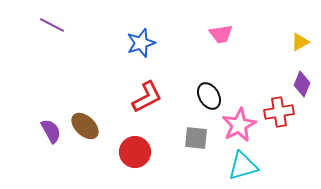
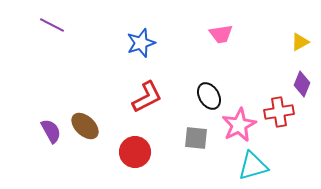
cyan triangle: moved 10 px right
